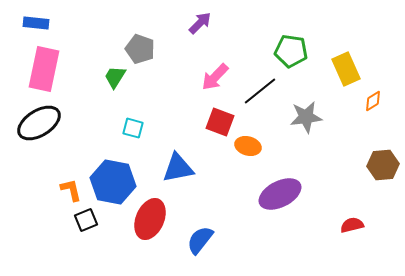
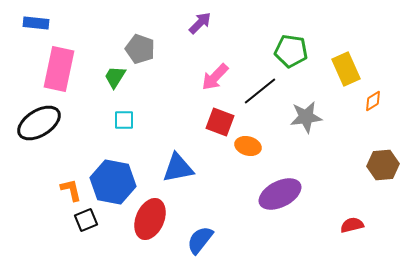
pink rectangle: moved 15 px right
cyan square: moved 9 px left, 8 px up; rotated 15 degrees counterclockwise
